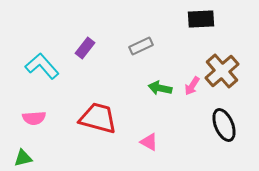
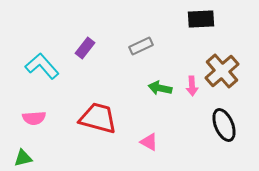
pink arrow: rotated 36 degrees counterclockwise
